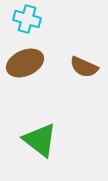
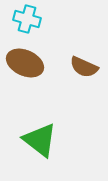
brown ellipse: rotated 48 degrees clockwise
